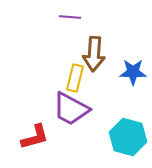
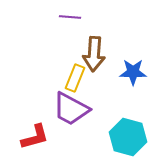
yellow rectangle: rotated 8 degrees clockwise
